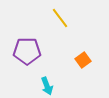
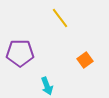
purple pentagon: moved 7 px left, 2 px down
orange square: moved 2 px right
